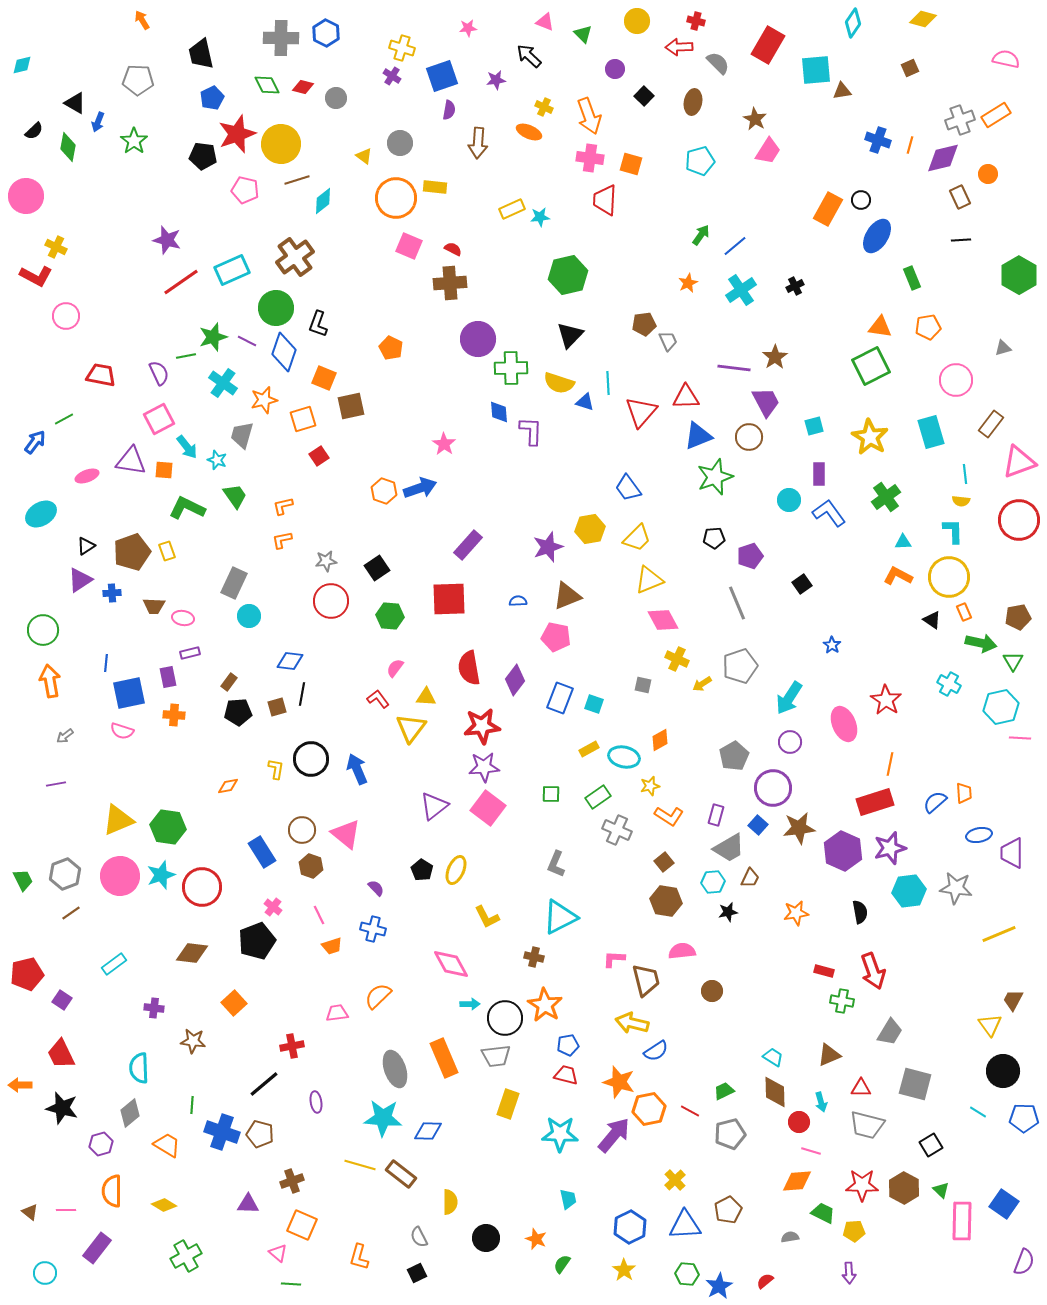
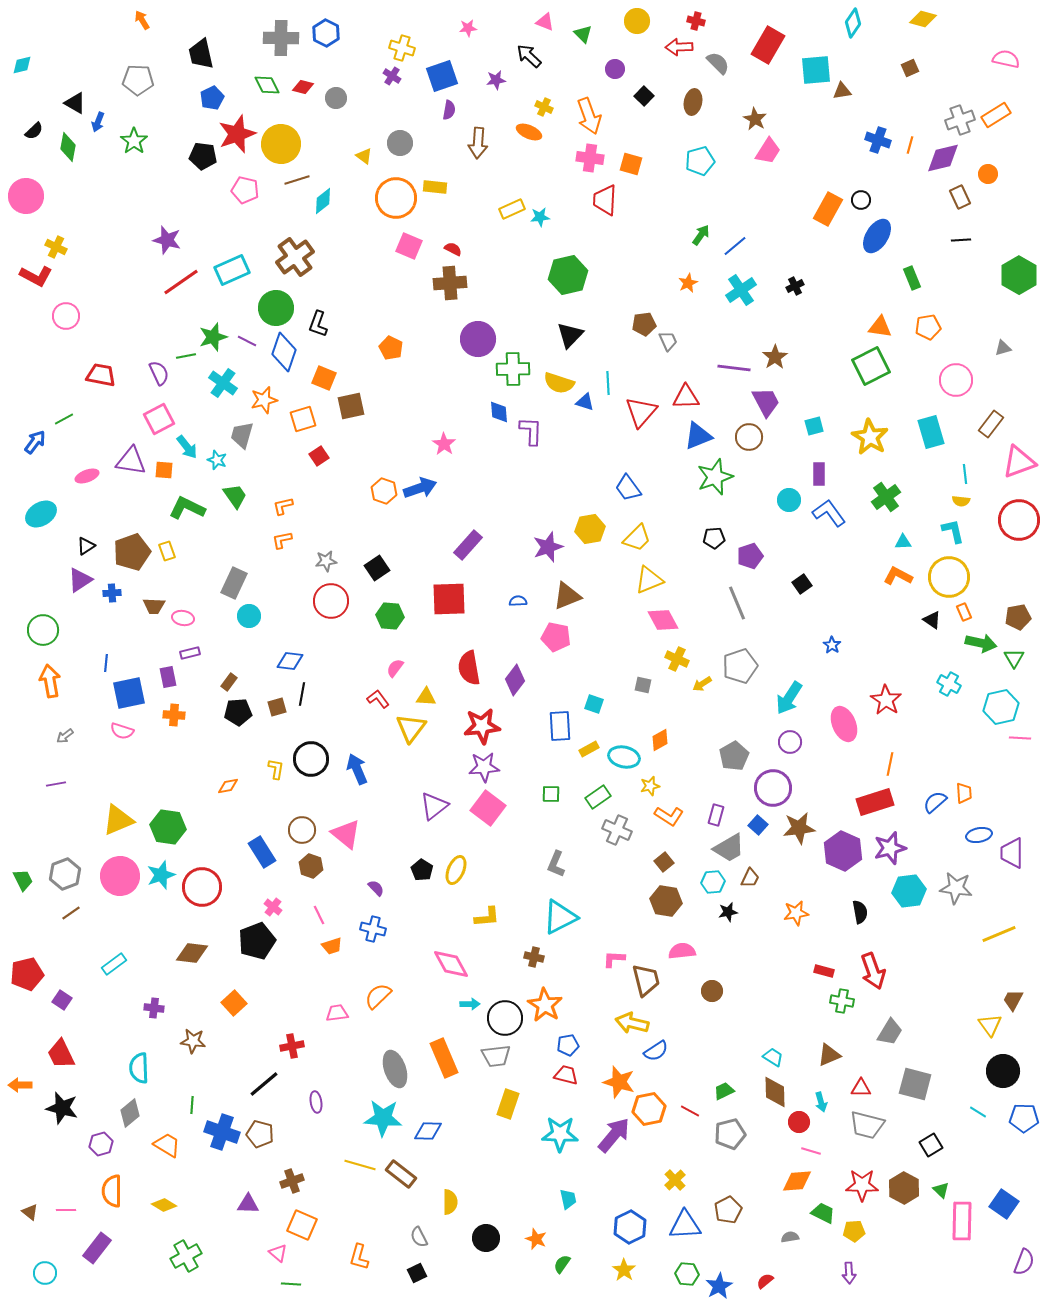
green cross at (511, 368): moved 2 px right, 1 px down
cyan L-shape at (953, 531): rotated 12 degrees counterclockwise
green triangle at (1013, 661): moved 1 px right, 3 px up
blue rectangle at (560, 698): moved 28 px down; rotated 24 degrees counterclockwise
yellow L-shape at (487, 917): rotated 68 degrees counterclockwise
